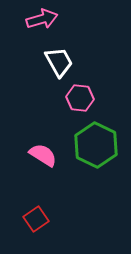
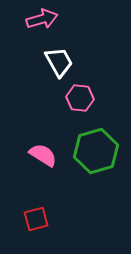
green hexagon: moved 6 px down; rotated 18 degrees clockwise
red square: rotated 20 degrees clockwise
